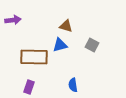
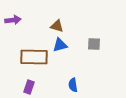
brown triangle: moved 9 px left
gray square: moved 2 px right, 1 px up; rotated 24 degrees counterclockwise
